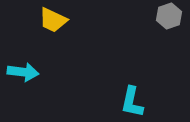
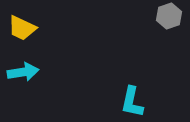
yellow trapezoid: moved 31 px left, 8 px down
cyan arrow: rotated 16 degrees counterclockwise
